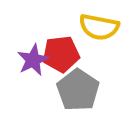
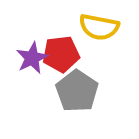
purple star: moved 1 px left, 2 px up
gray pentagon: moved 1 px left, 1 px down
